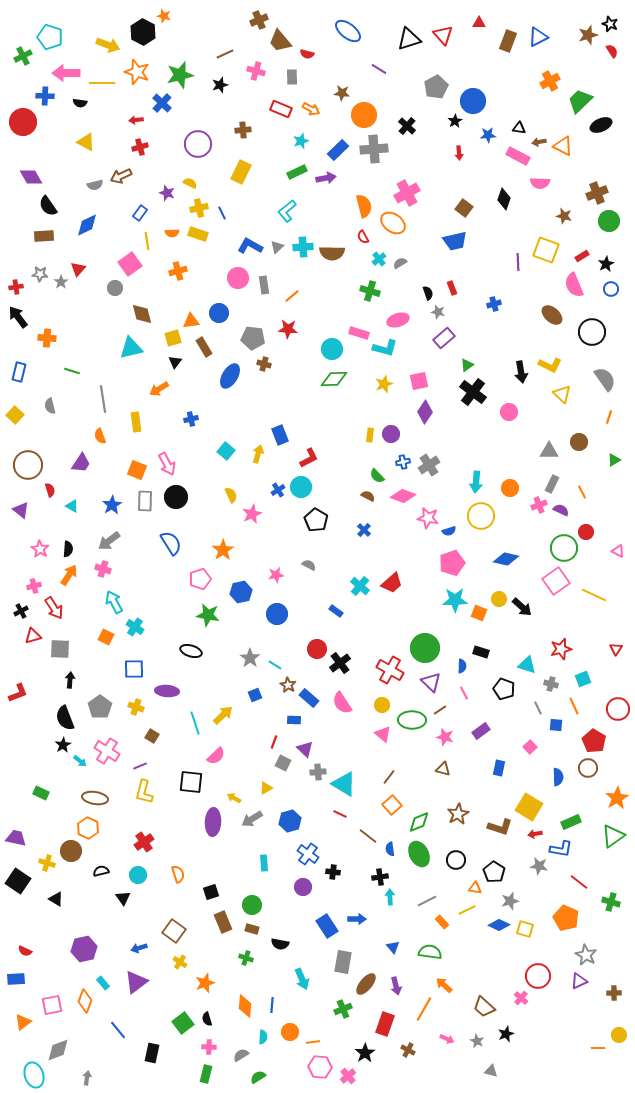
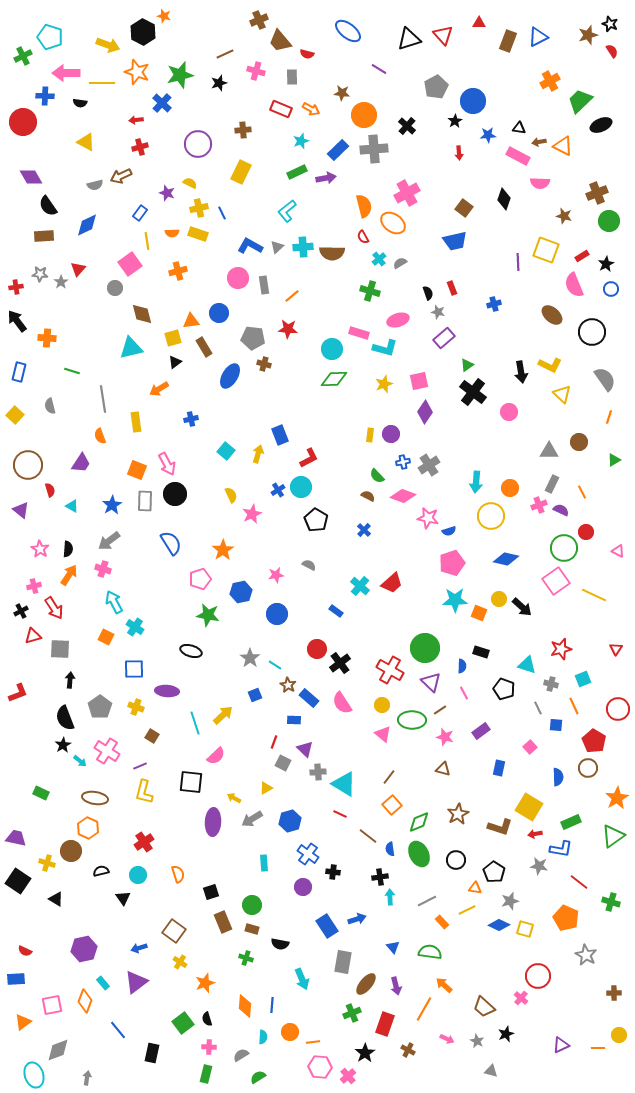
black star at (220, 85): moved 1 px left, 2 px up
black arrow at (18, 317): moved 1 px left, 4 px down
black triangle at (175, 362): rotated 16 degrees clockwise
black circle at (176, 497): moved 1 px left, 3 px up
yellow circle at (481, 516): moved 10 px right
blue arrow at (357, 919): rotated 18 degrees counterclockwise
purple triangle at (579, 981): moved 18 px left, 64 px down
green cross at (343, 1009): moved 9 px right, 4 px down
